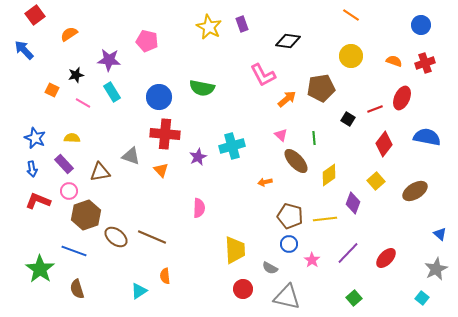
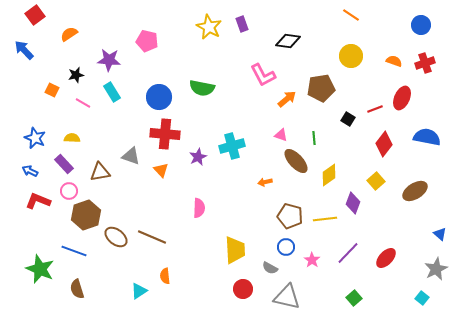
pink triangle at (281, 135): rotated 24 degrees counterclockwise
blue arrow at (32, 169): moved 2 px left, 2 px down; rotated 126 degrees clockwise
blue circle at (289, 244): moved 3 px left, 3 px down
green star at (40, 269): rotated 12 degrees counterclockwise
